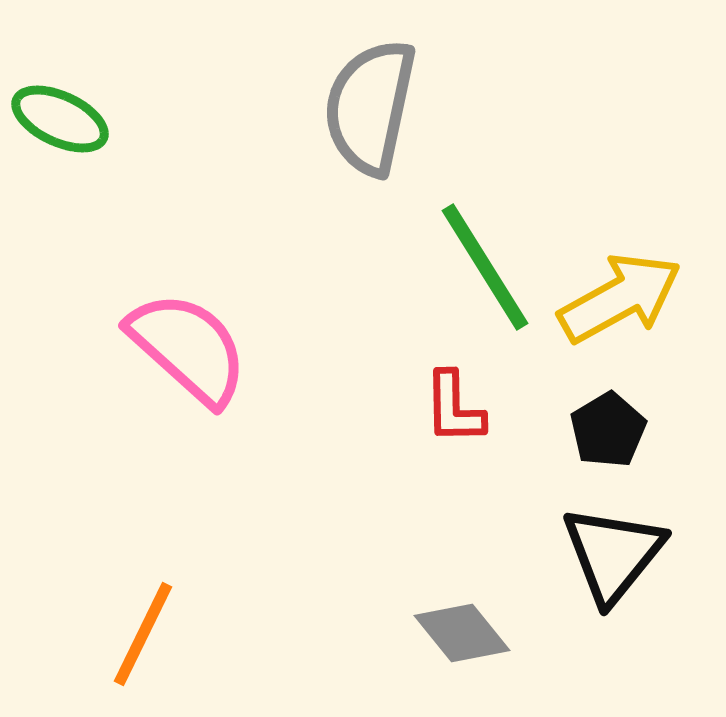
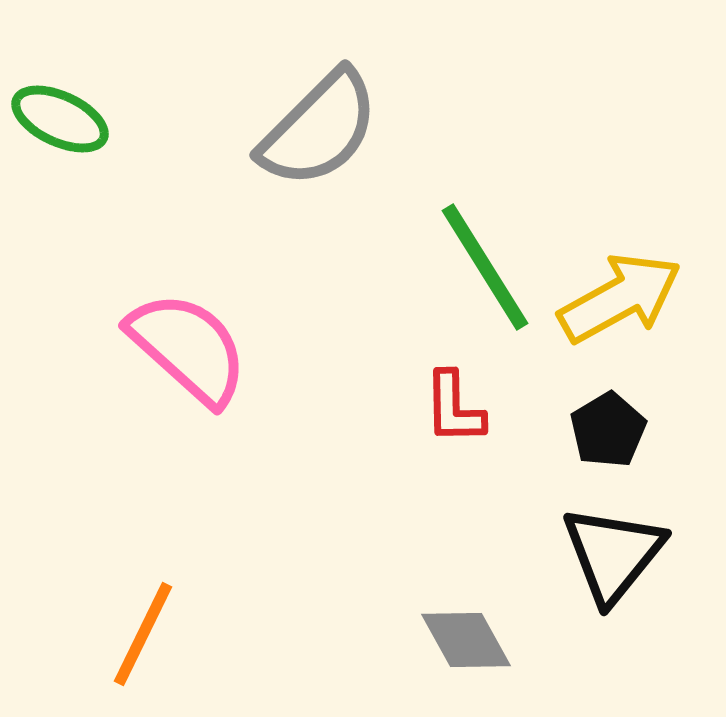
gray semicircle: moved 51 px left, 22 px down; rotated 147 degrees counterclockwise
gray diamond: moved 4 px right, 7 px down; rotated 10 degrees clockwise
